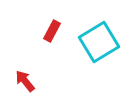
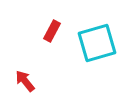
cyan square: moved 2 px left, 1 px down; rotated 15 degrees clockwise
